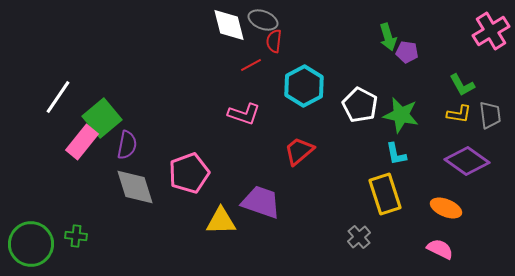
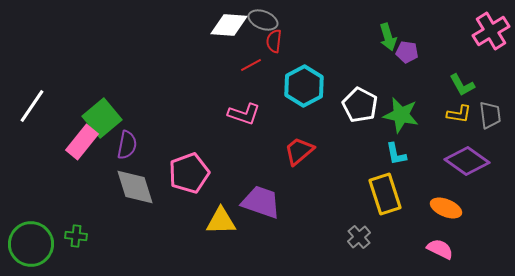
white diamond: rotated 72 degrees counterclockwise
white line: moved 26 px left, 9 px down
